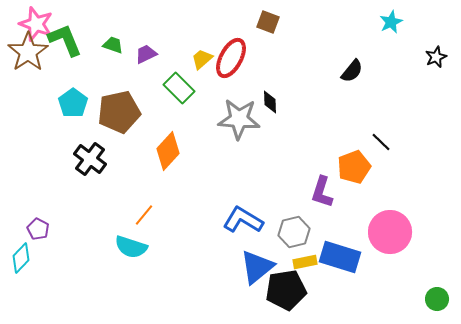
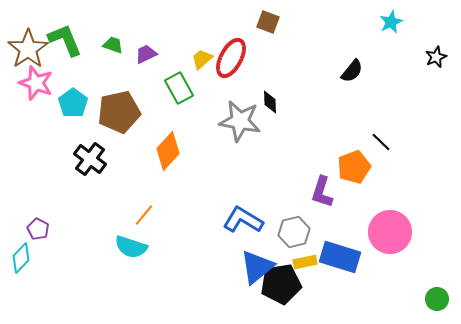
pink star: moved 59 px down
brown star: moved 3 px up
green rectangle: rotated 16 degrees clockwise
gray star: moved 1 px right, 2 px down; rotated 6 degrees clockwise
black pentagon: moved 5 px left, 6 px up
